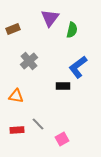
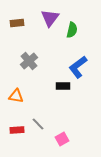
brown rectangle: moved 4 px right, 6 px up; rotated 16 degrees clockwise
